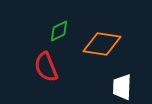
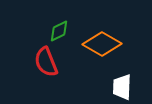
orange diamond: rotated 21 degrees clockwise
red semicircle: moved 5 px up
